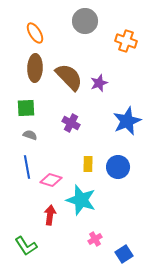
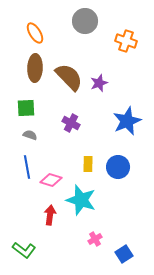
green L-shape: moved 2 px left, 4 px down; rotated 20 degrees counterclockwise
